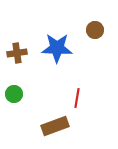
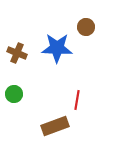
brown circle: moved 9 px left, 3 px up
brown cross: rotated 30 degrees clockwise
red line: moved 2 px down
